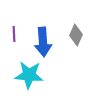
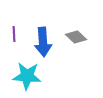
gray diamond: moved 2 px down; rotated 70 degrees counterclockwise
cyan star: moved 2 px left, 1 px down
